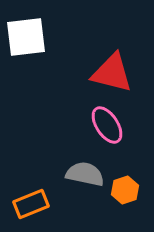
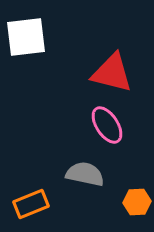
orange hexagon: moved 12 px right, 12 px down; rotated 16 degrees clockwise
